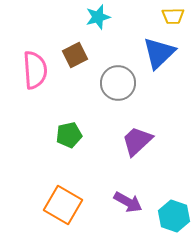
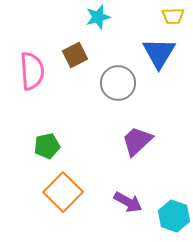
blue triangle: rotated 15 degrees counterclockwise
pink semicircle: moved 3 px left, 1 px down
green pentagon: moved 22 px left, 11 px down
orange square: moved 13 px up; rotated 15 degrees clockwise
